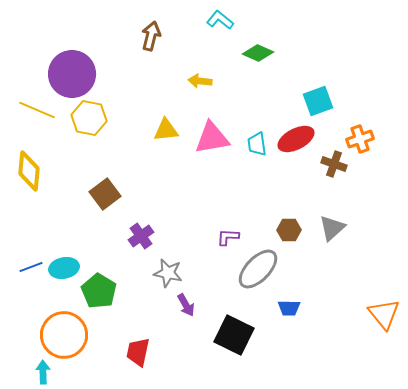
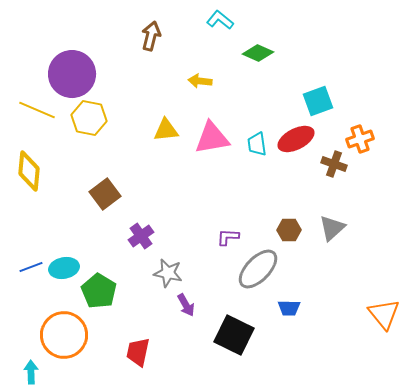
cyan arrow: moved 12 px left
